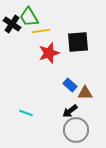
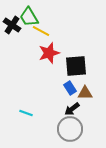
black cross: moved 1 px down
yellow line: rotated 36 degrees clockwise
black square: moved 2 px left, 24 px down
blue rectangle: moved 3 px down; rotated 16 degrees clockwise
black arrow: moved 2 px right, 2 px up
gray circle: moved 6 px left, 1 px up
